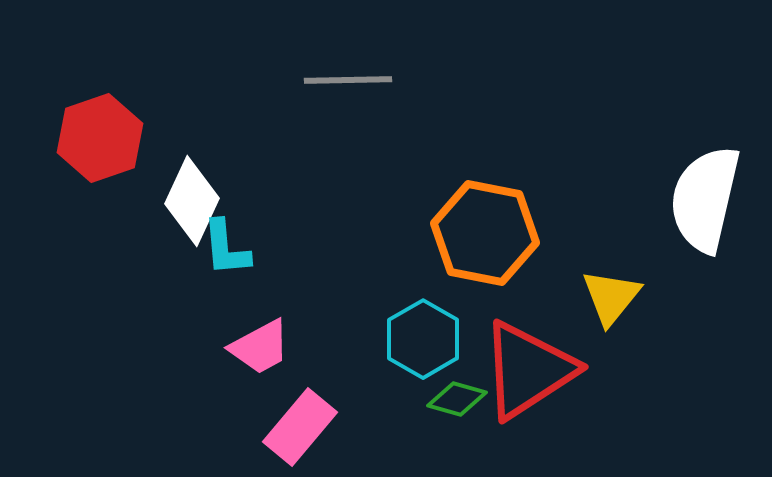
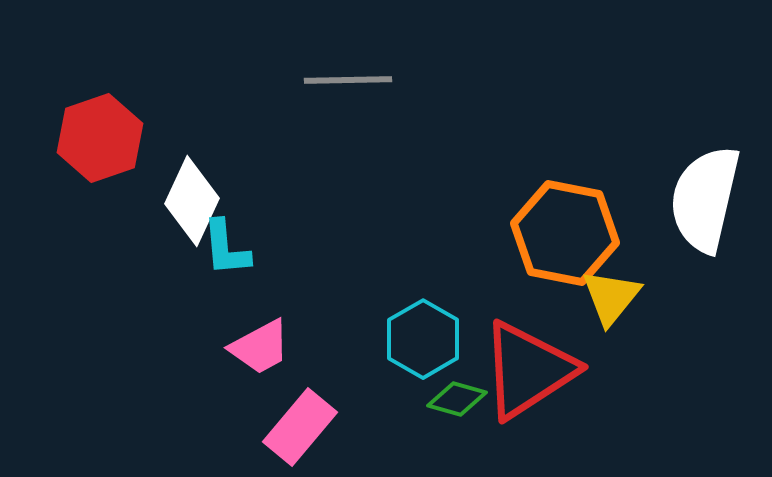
orange hexagon: moved 80 px right
